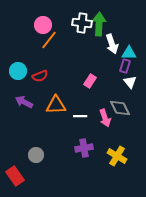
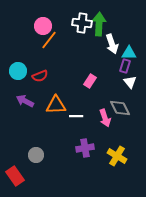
pink circle: moved 1 px down
purple arrow: moved 1 px right, 1 px up
white line: moved 4 px left
purple cross: moved 1 px right
